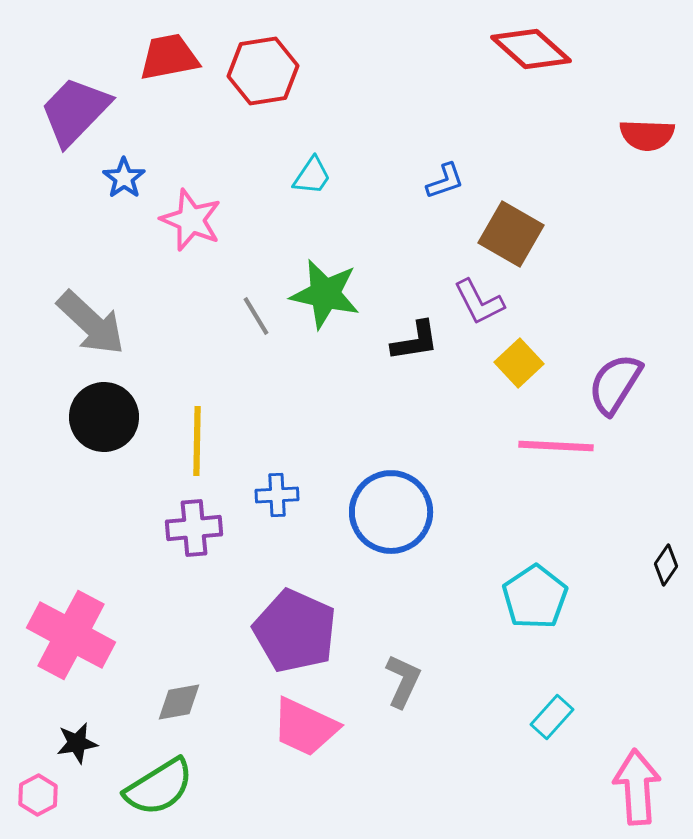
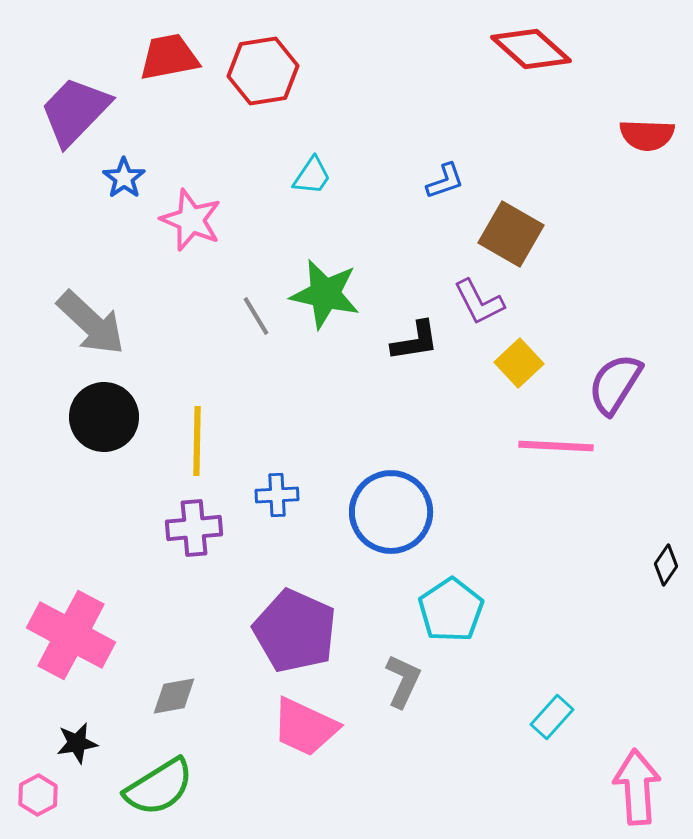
cyan pentagon: moved 84 px left, 13 px down
gray diamond: moved 5 px left, 6 px up
